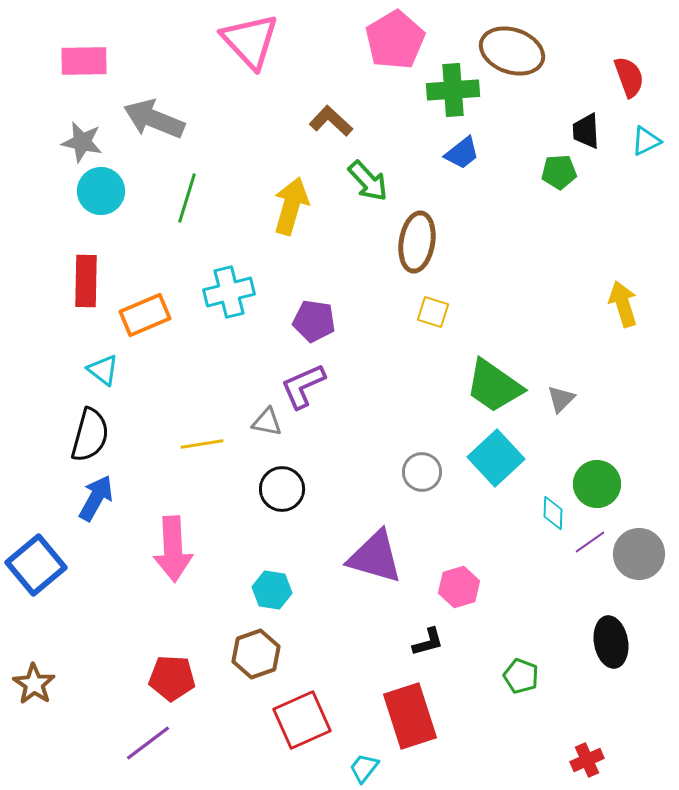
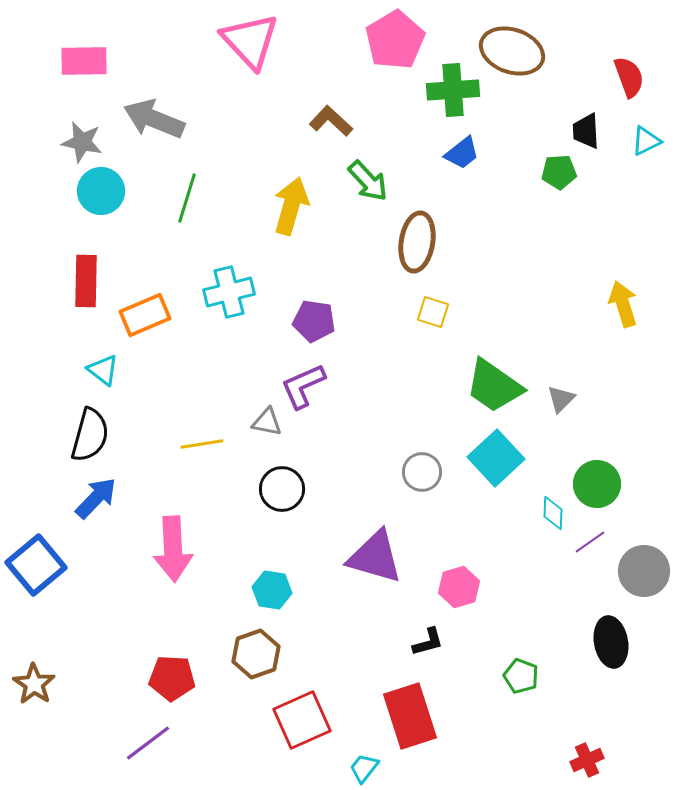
blue arrow at (96, 498): rotated 15 degrees clockwise
gray circle at (639, 554): moved 5 px right, 17 px down
